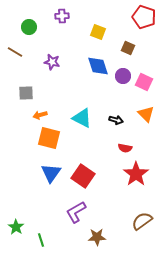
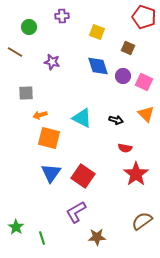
yellow square: moved 1 px left
green line: moved 1 px right, 2 px up
